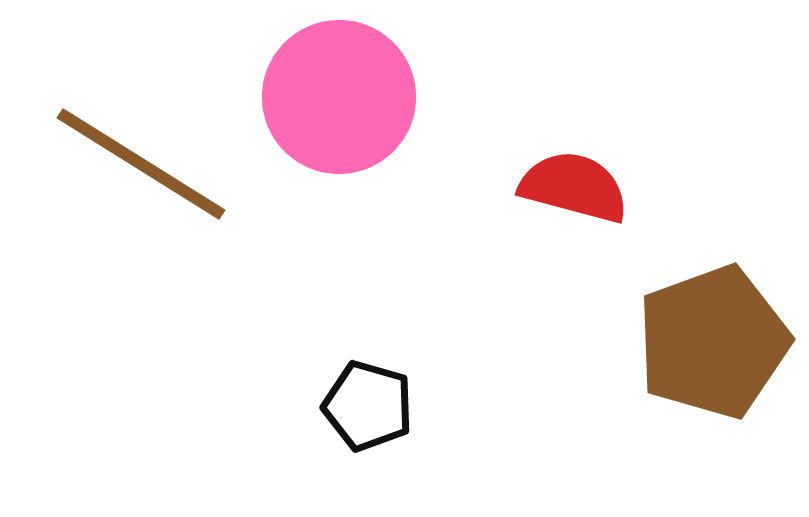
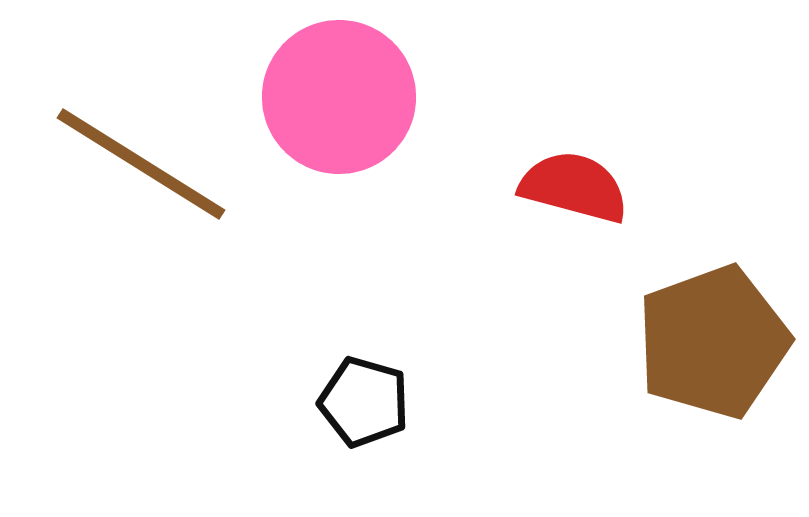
black pentagon: moved 4 px left, 4 px up
